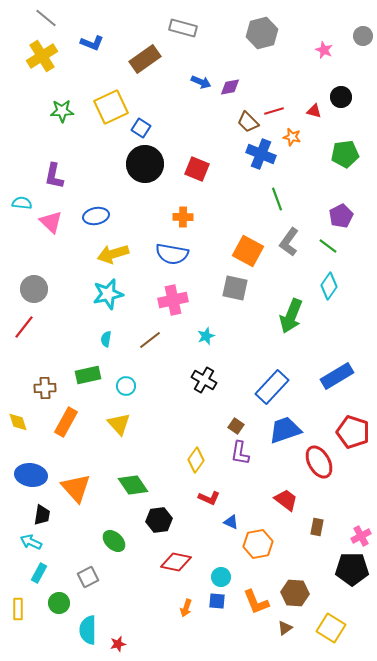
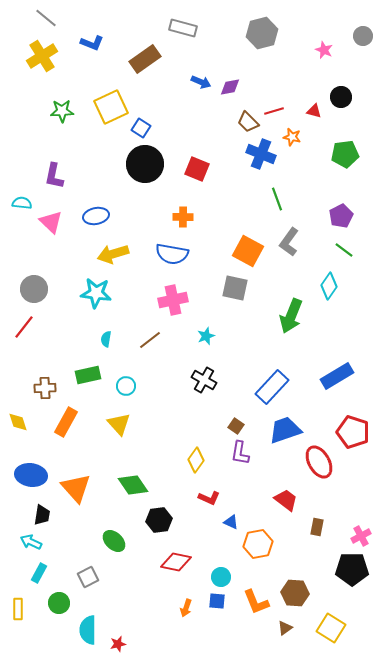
green line at (328, 246): moved 16 px right, 4 px down
cyan star at (108, 294): moved 12 px left, 1 px up; rotated 20 degrees clockwise
